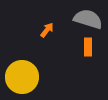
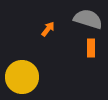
orange arrow: moved 1 px right, 1 px up
orange rectangle: moved 3 px right, 1 px down
